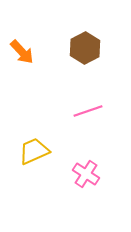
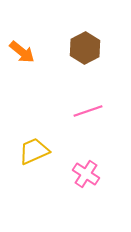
orange arrow: rotated 8 degrees counterclockwise
